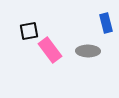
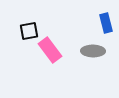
gray ellipse: moved 5 px right
